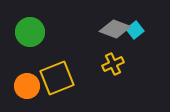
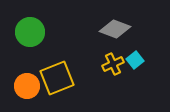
cyan square: moved 30 px down
